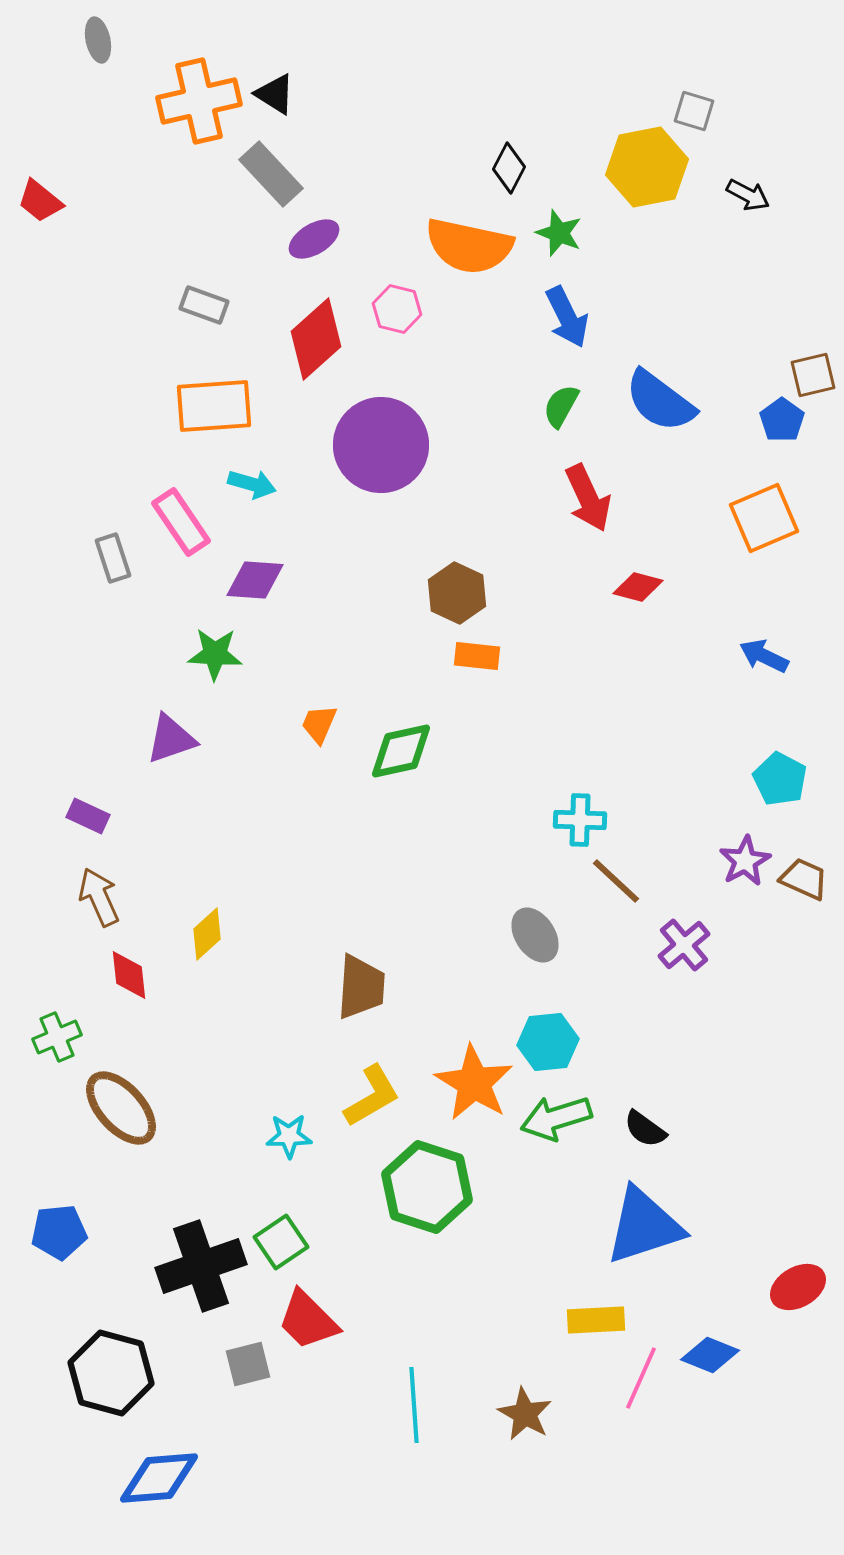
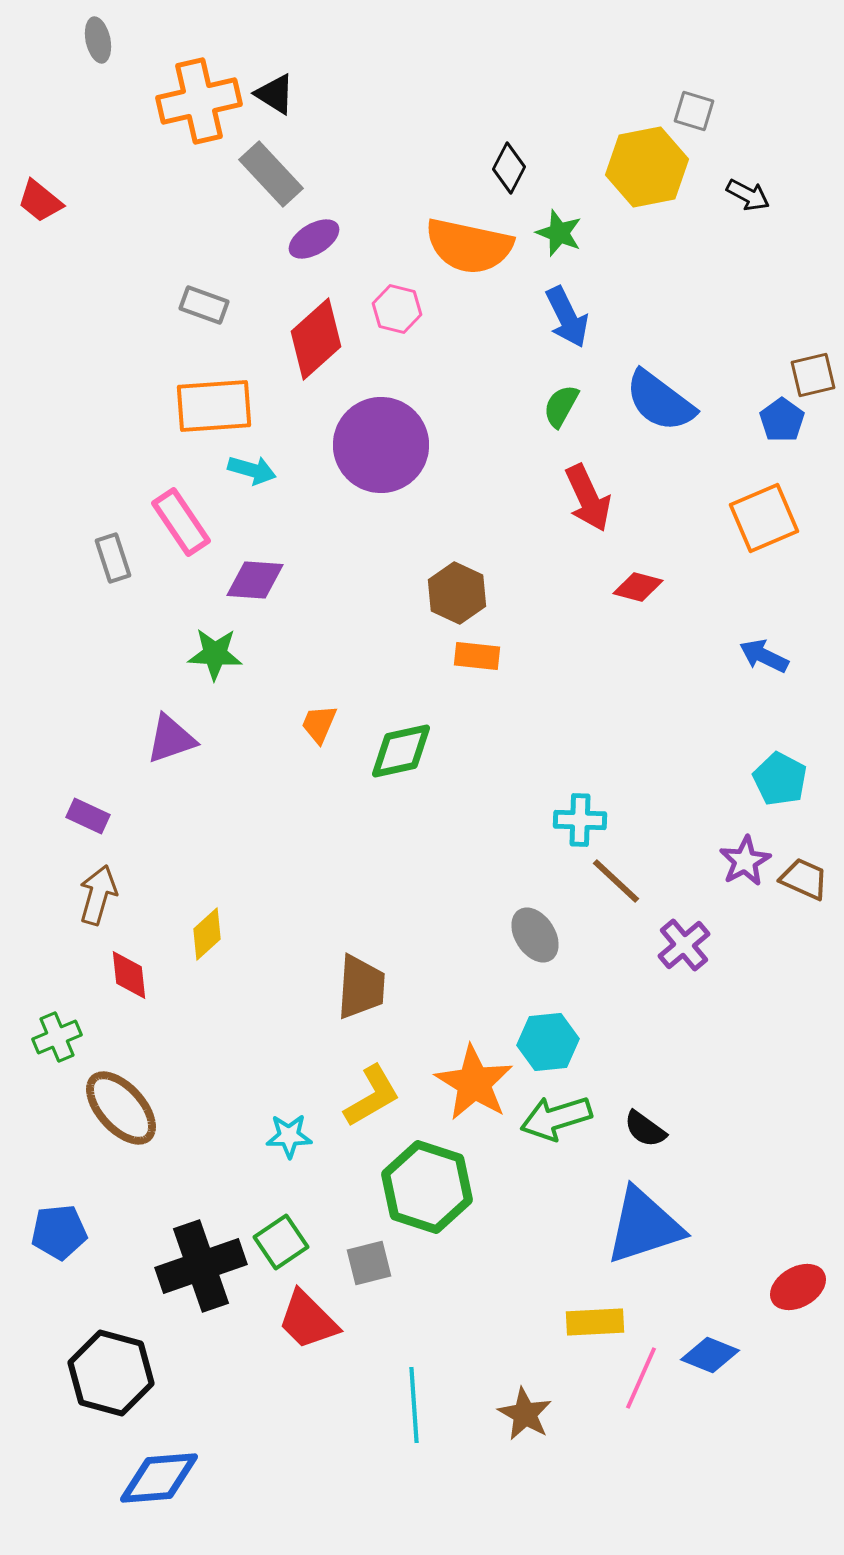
cyan arrow at (252, 484): moved 14 px up
brown arrow at (99, 897): moved 1 px left, 2 px up; rotated 40 degrees clockwise
yellow rectangle at (596, 1320): moved 1 px left, 2 px down
gray square at (248, 1364): moved 121 px right, 101 px up
